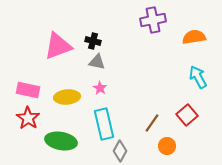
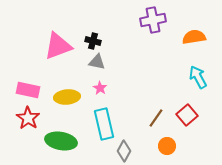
brown line: moved 4 px right, 5 px up
gray diamond: moved 4 px right
